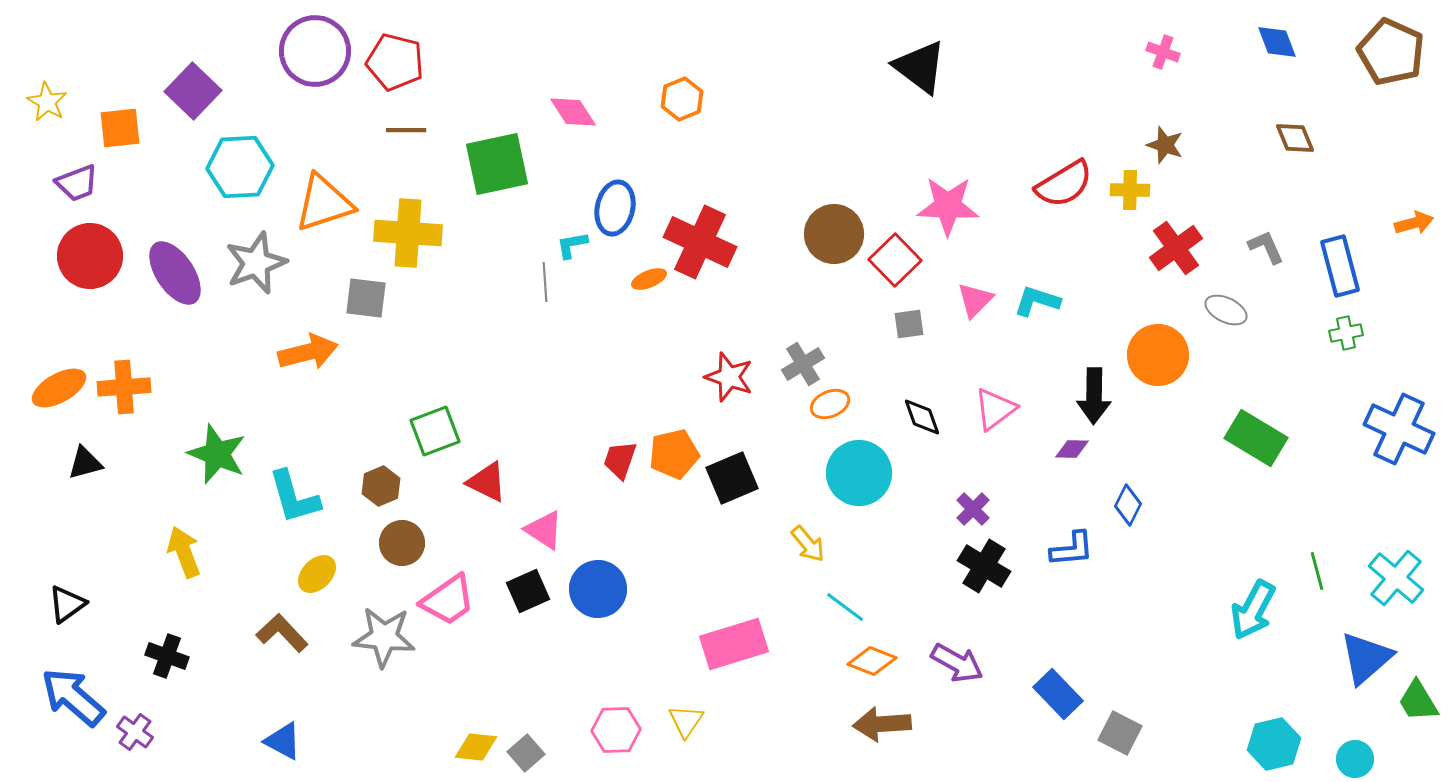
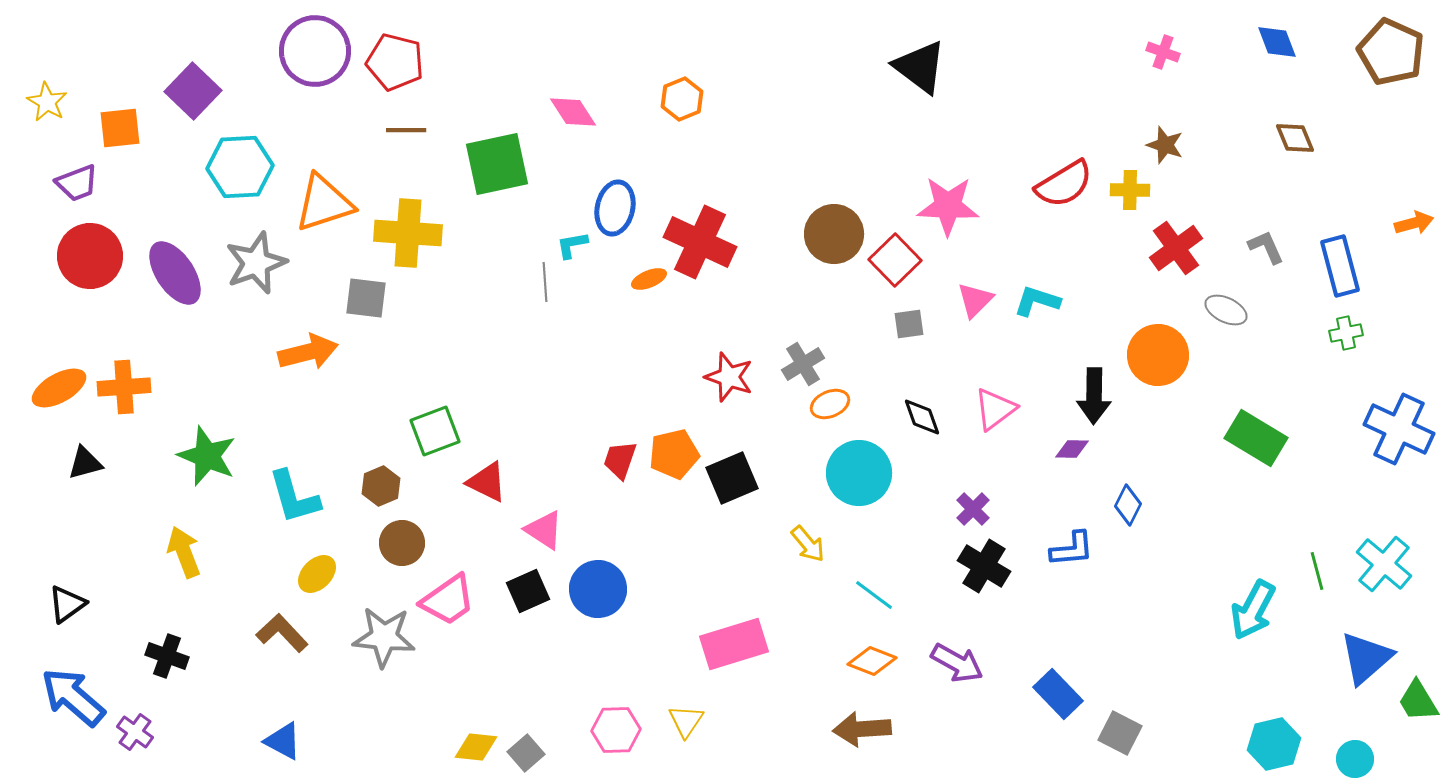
green star at (217, 454): moved 10 px left, 2 px down
cyan cross at (1396, 578): moved 12 px left, 14 px up
cyan line at (845, 607): moved 29 px right, 12 px up
brown arrow at (882, 724): moved 20 px left, 5 px down
